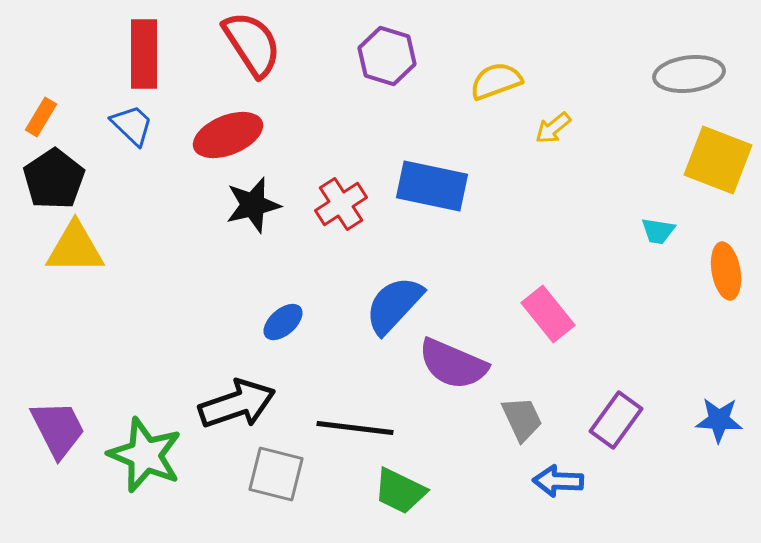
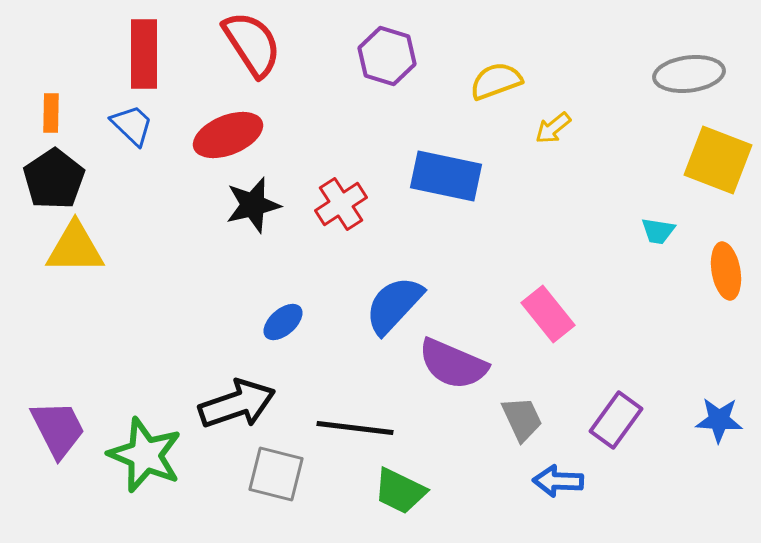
orange rectangle: moved 10 px right, 4 px up; rotated 30 degrees counterclockwise
blue rectangle: moved 14 px right, 10 px up
